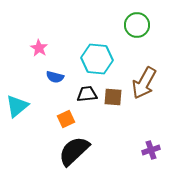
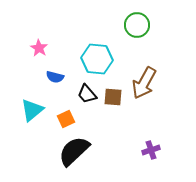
black trapezoid: rotated 125 degrees counterclockwise
cyan triangle: moved 15 px right, 4 px down
